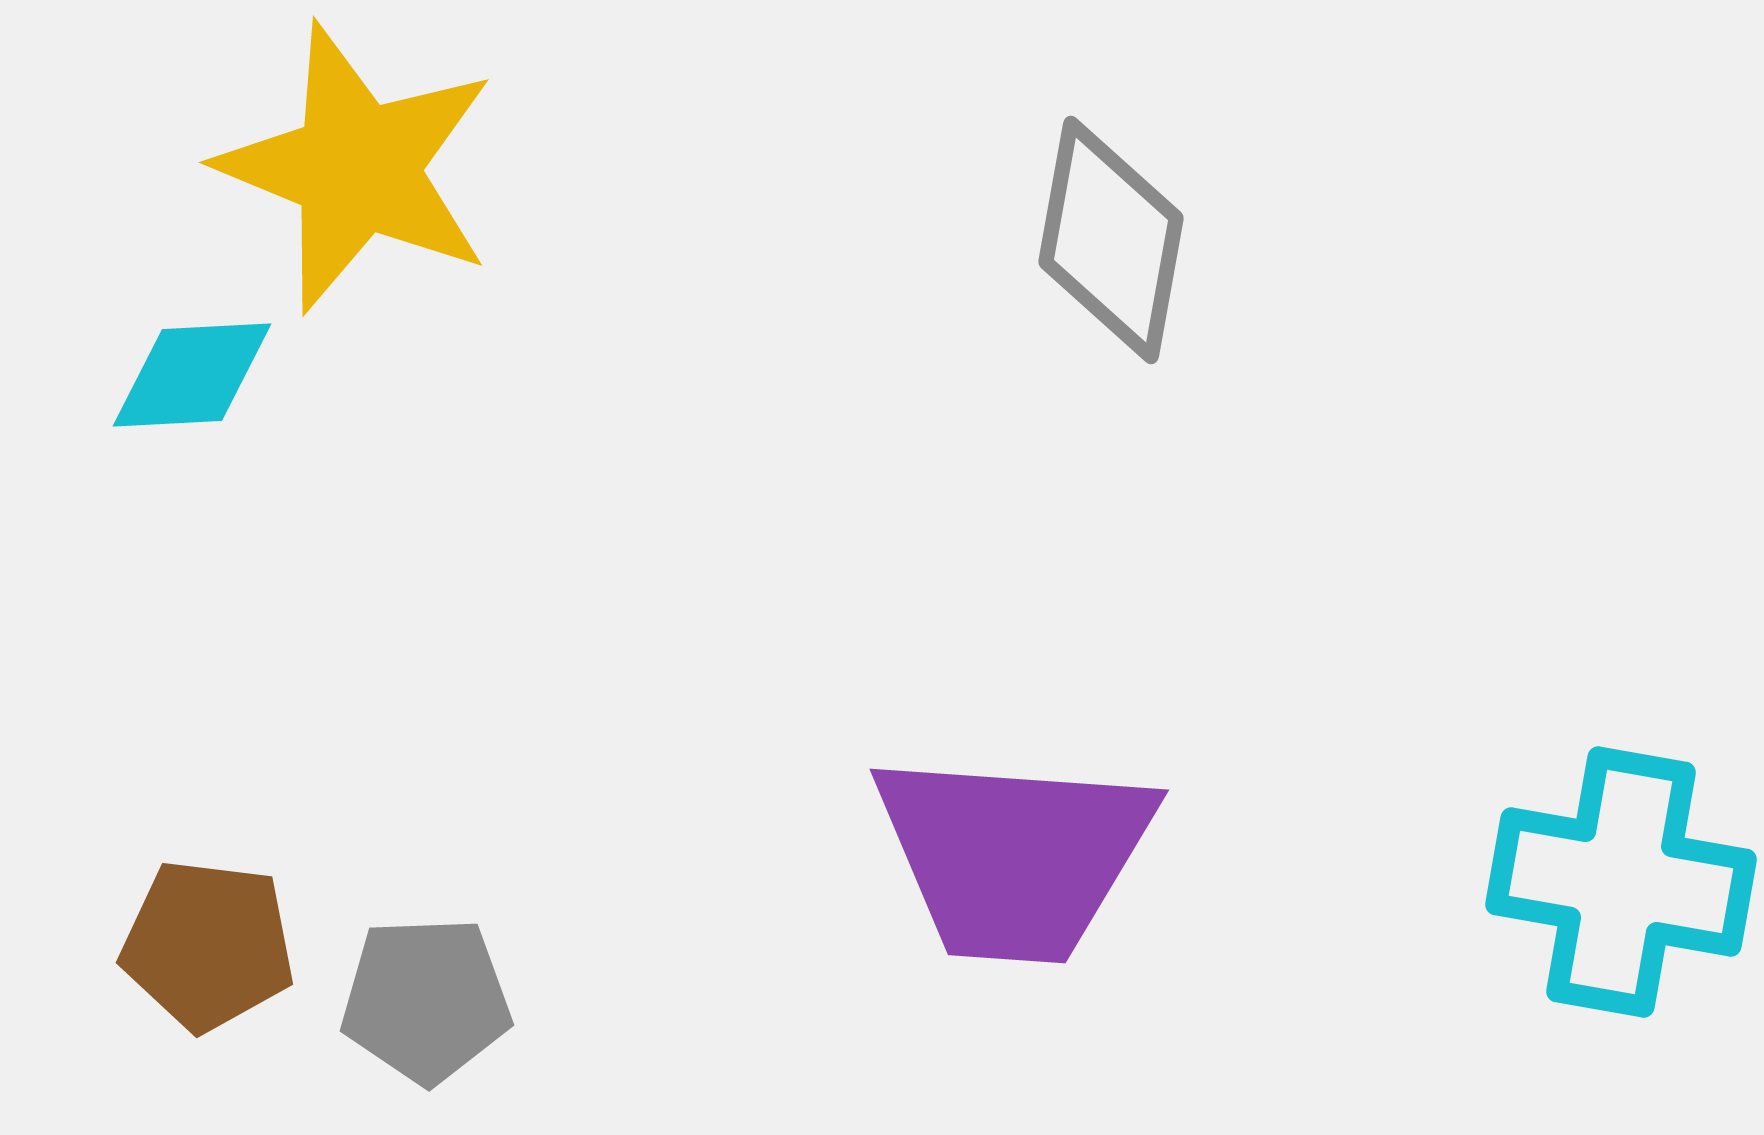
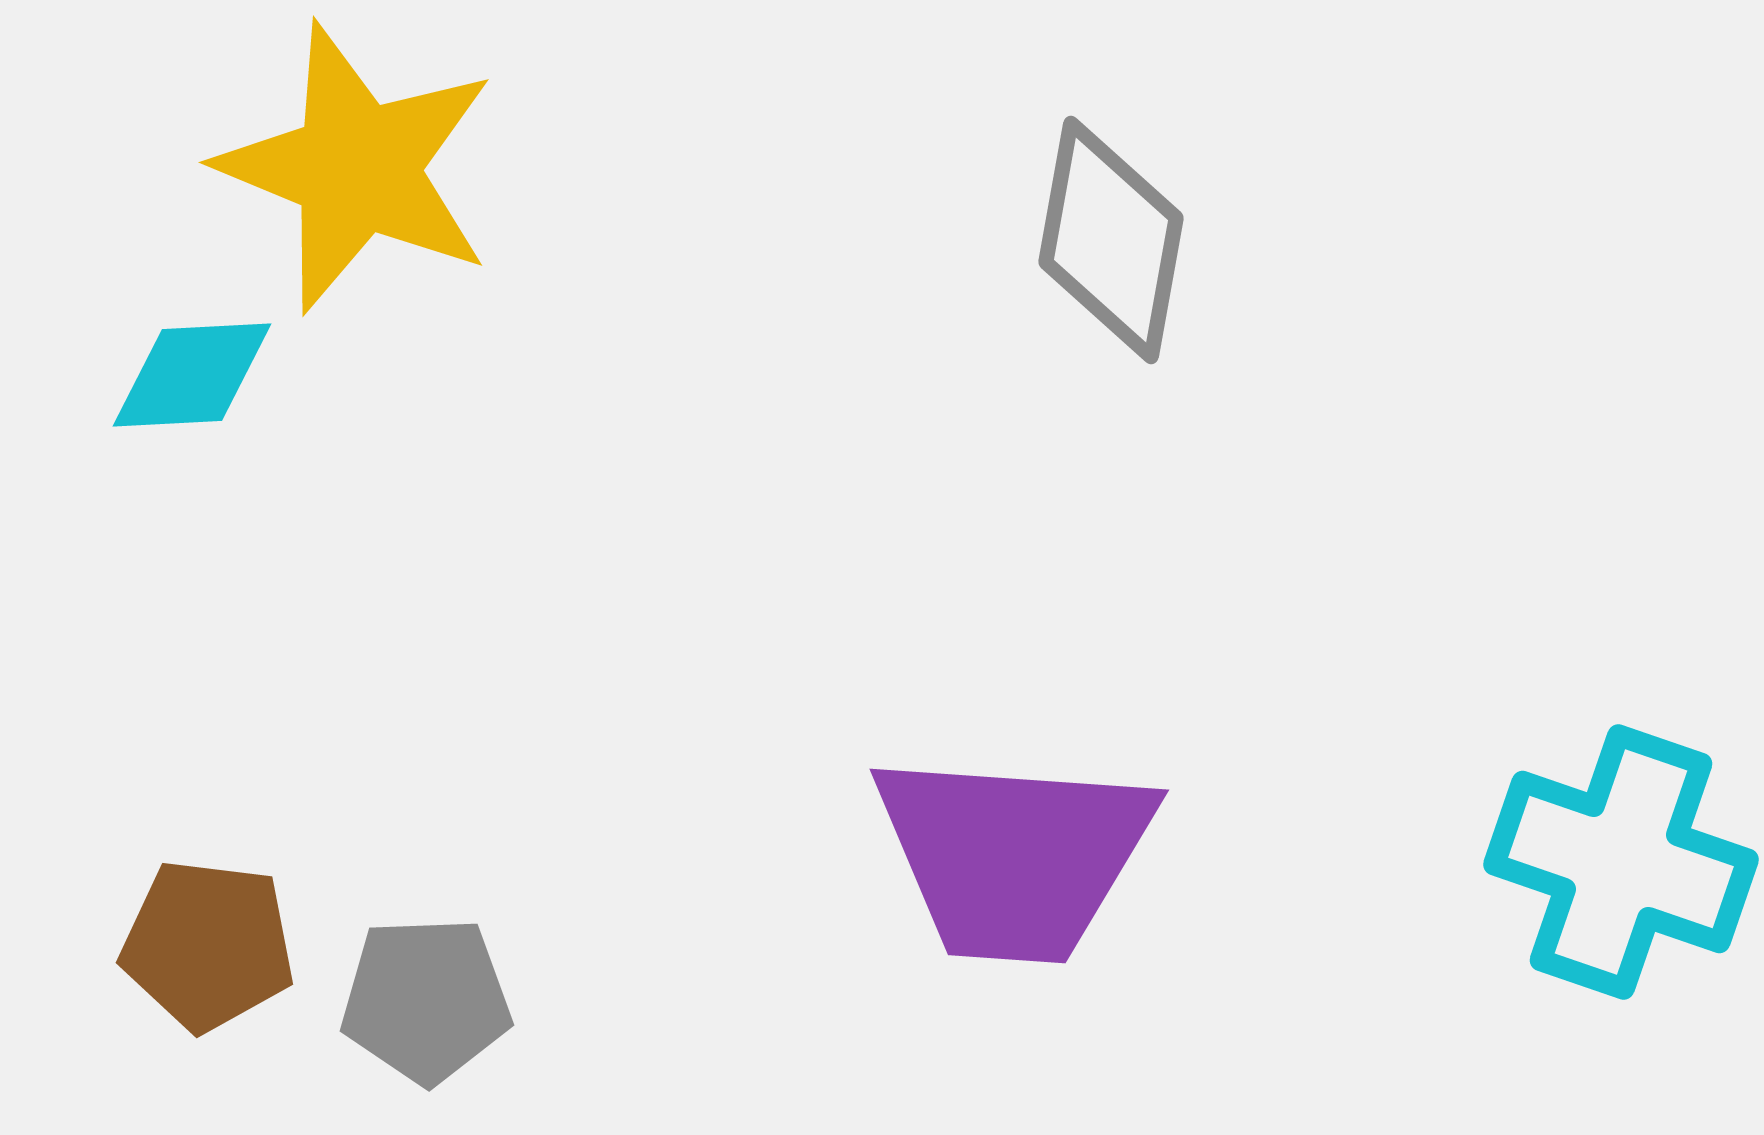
cyan cross: moved 20 px up; rotated 9 degrees clockwise
